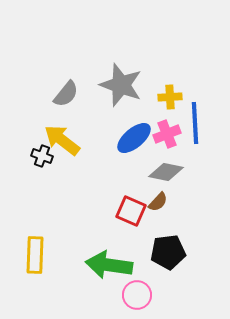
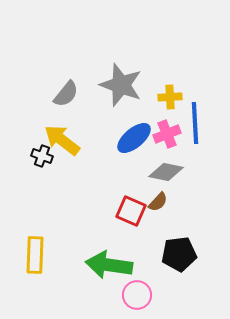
black pentagon: moved 11 px right, 2 px down
